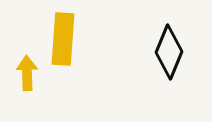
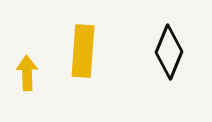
yellow rectangle: moved 20 px right, 12 px down
